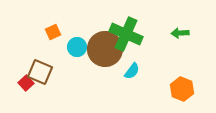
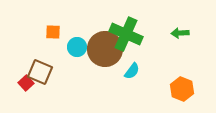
orange square: rotated 28 degrees clockwise
